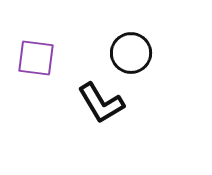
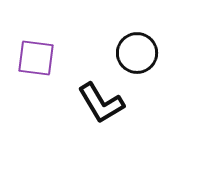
black circle: moved 6 px right
